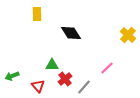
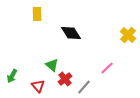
green triangle: rotated 40 degrees clockwise
green arrow: rotated 40 degrees counterclockwise
